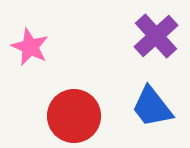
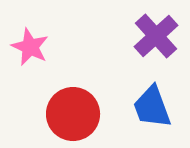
blue trapezoid: rotated 18 degrees clockwise
red circle: moved 1 px left, 2 px up
